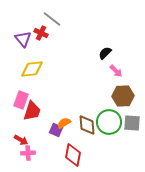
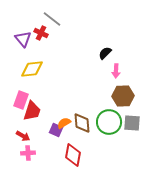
pink arrow: rotated 48 degrees clockwise
brown diamond: moved 5 px left, 2 px up
red arrow: moved 2 px right, 4 px up
